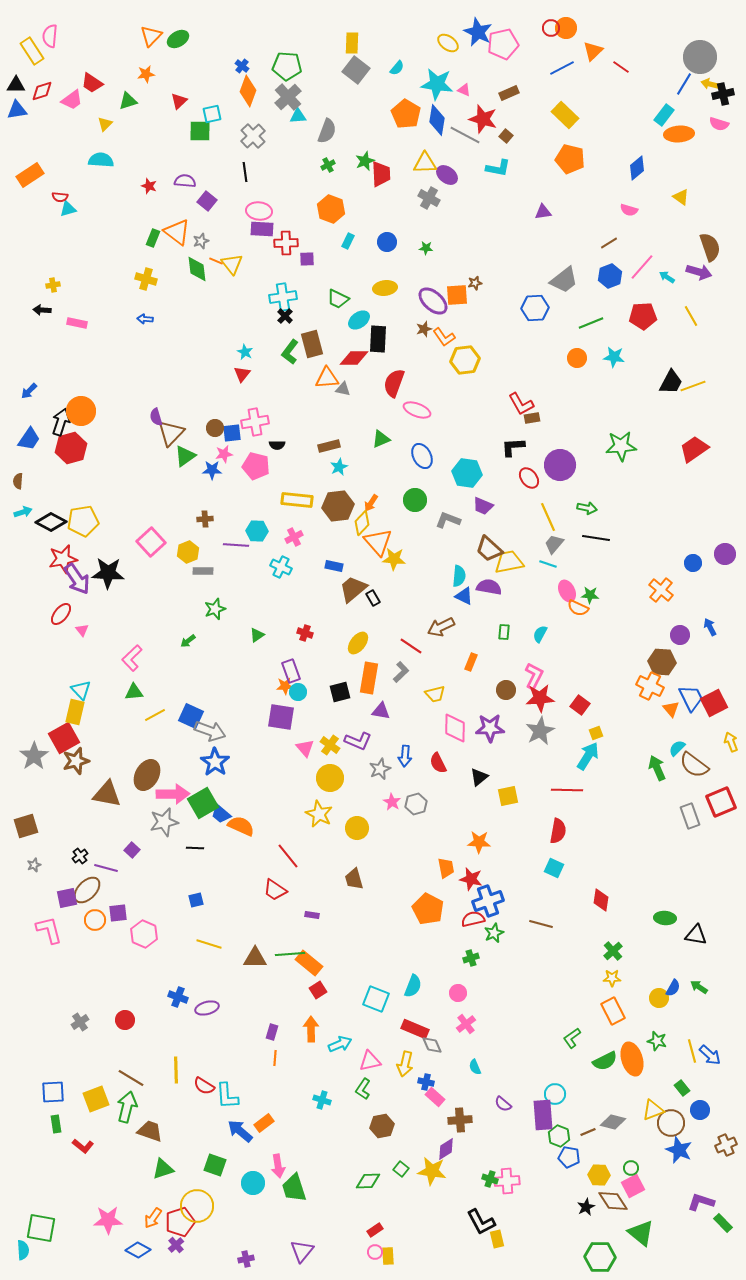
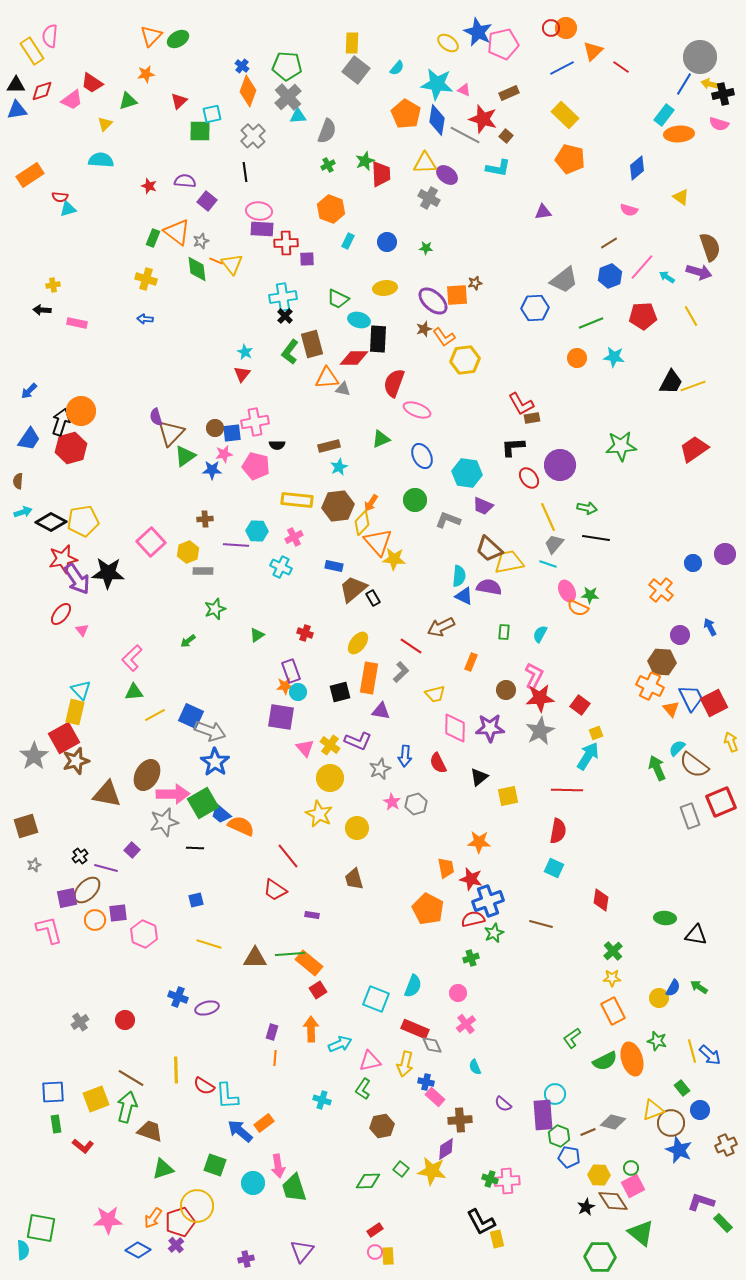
cyan ellipse at (359, 320): rotated 50 degrees clockwise
